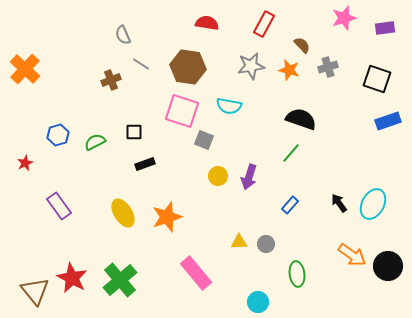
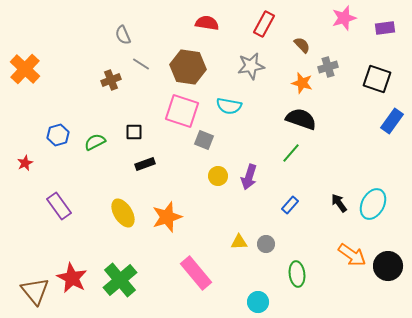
orange star at (289, 70): moved 13 px right, 13 px down
blue rectangle at (388, 121): moved 4 px right; rotated 35 degrees counterclockwise
